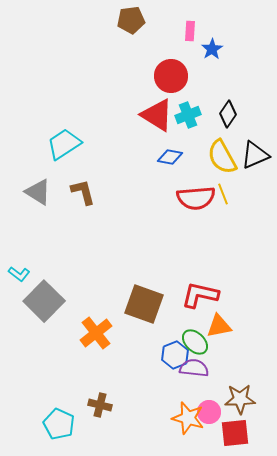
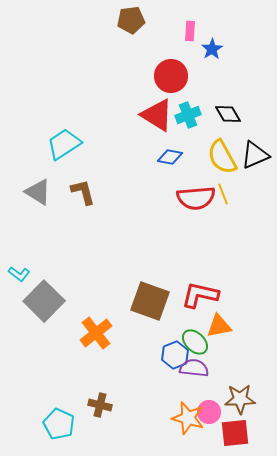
black diamond: rotated 64 degrees counterclockwise
brown square: moved 6 px right, 3 px up
